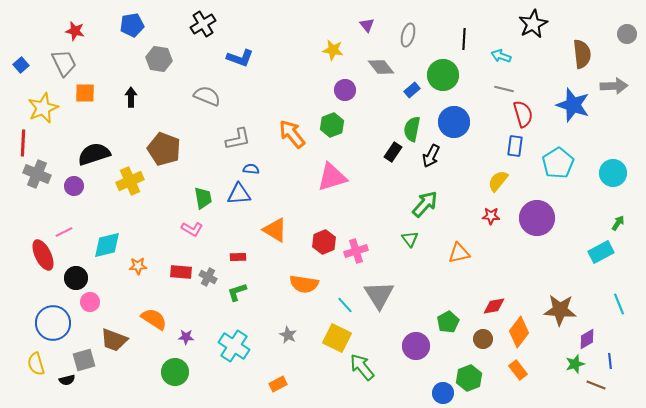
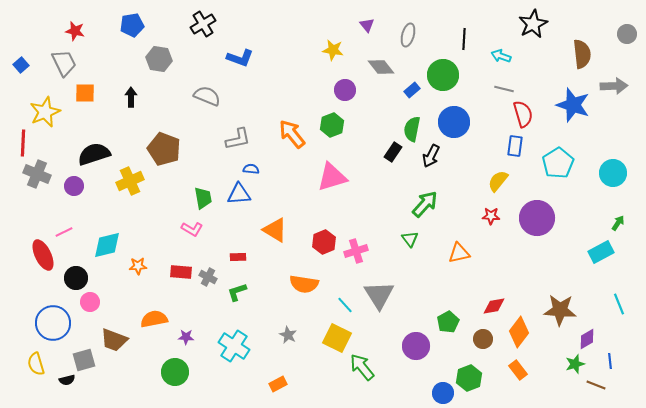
yellow star at (43, 108): moved 2 px right, 4 px down
orange semicircle at (154, 319): rotated 44 degrees counterclockwise
